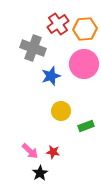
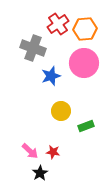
pink circle: moved 1 px up
